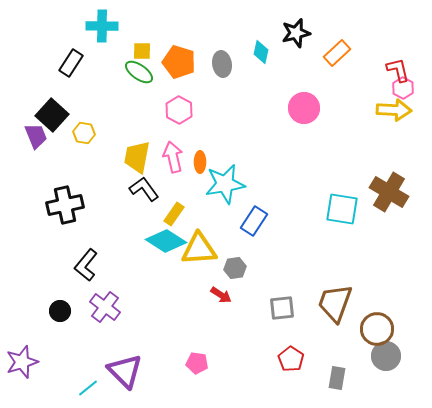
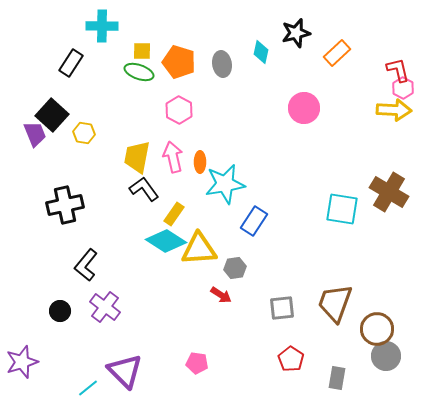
green ellipse at (139, 72): rotated 16 degrees counterclockwise
purple trapezoid at (36, 136): moved 1 px left, 2 px up
